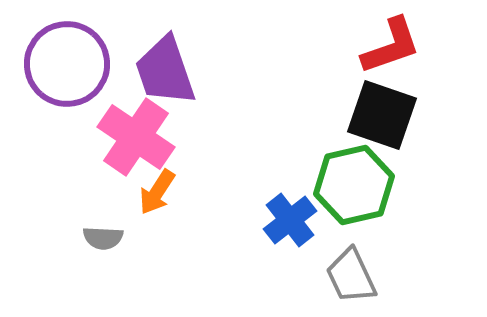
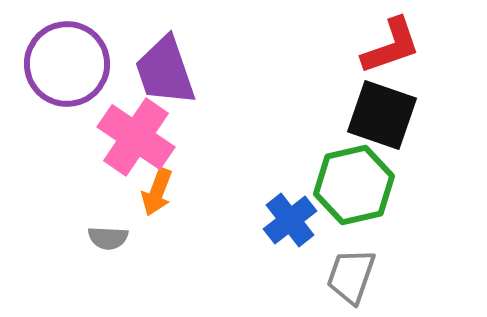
orange arrow: rotated 12 degrees counterclockwise
gray semicircle: moved 5 px right
gray trapezoid: rotated 44 degrees clockwise
